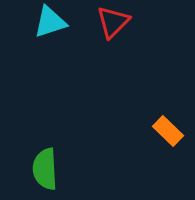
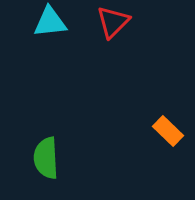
cyan triangle: rotated 12 degrees clockwise
green semicircle: moved 1 px right, 11 px up
